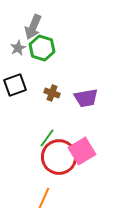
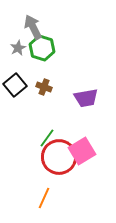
gray arrow: rotated 130 degrees clockwise
black square: rotated 20 degrees counterclockwise
brown cross: moved 8 px left, 6 px up
